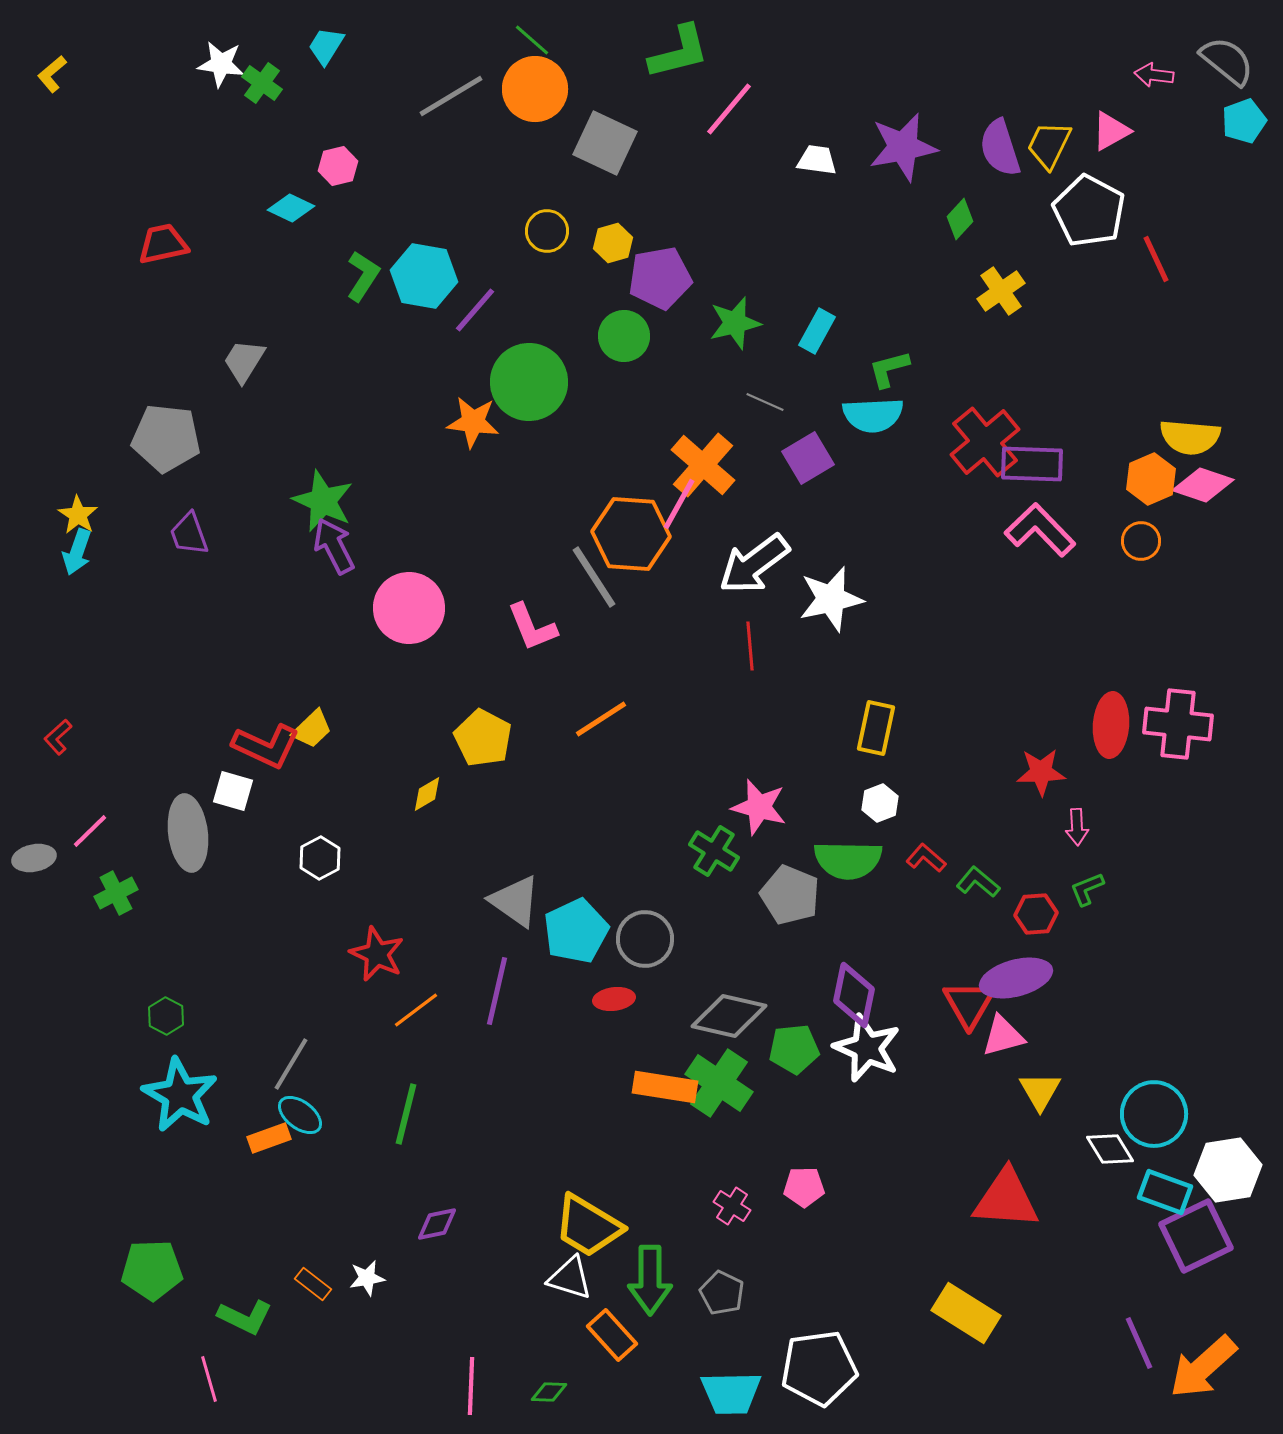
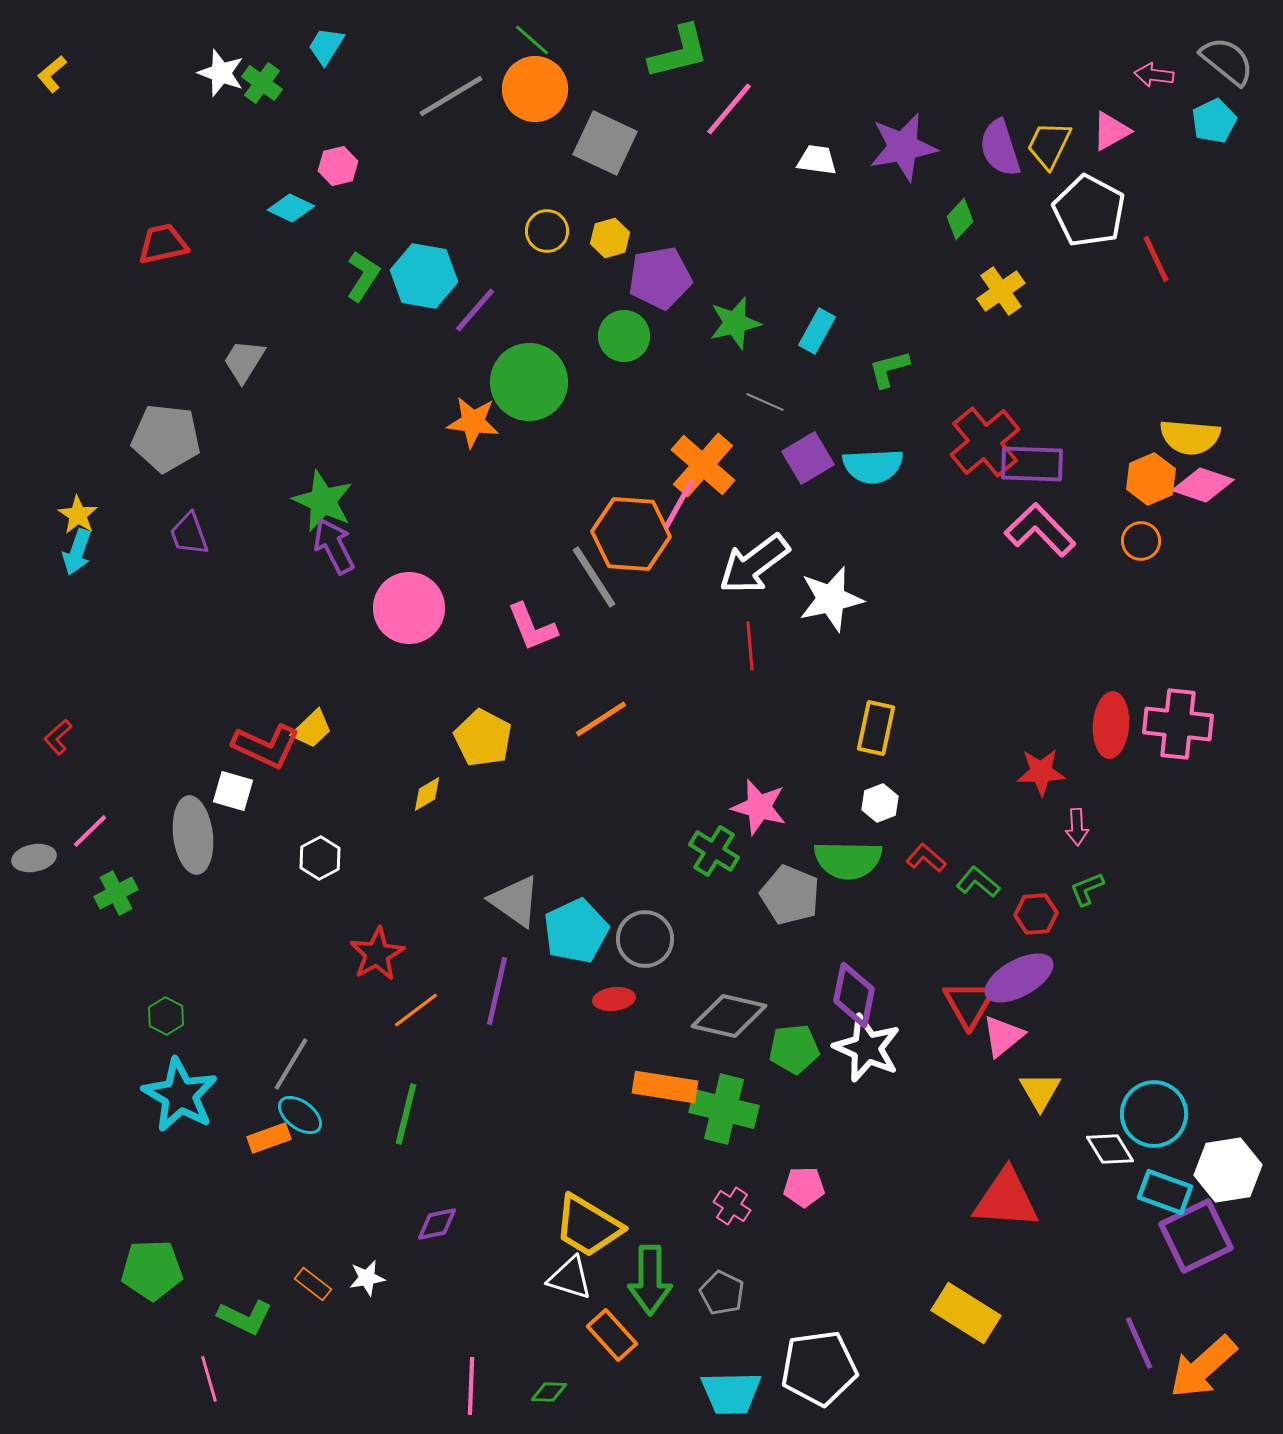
white star at (221, 64): moved 9 px down; rotated 12 degrees clockwise
cyan pentagon at (1244, 121): moved 30 px left; rotated 6 degrees counterclockwise
yellow hexagon at (613, 243): moved 3 px left, 5 px up
cyan semicircle at (873, 415): moved 51 px down
gray ellipse at (188, 833): moved 5 px right, 2 px down
red star at (377, 954): rotated 18 degrees clockwise
purple ellipse at (1016, 978): moved 3 px right; rotated 14 degrees counterclockwise
pink triangle at (1003, 1036): rotated 24 degrees counterclockwise
green cross at (719, 1083): moved 5 px right, 26 px down; rotated 20 degrees counterclockwise
